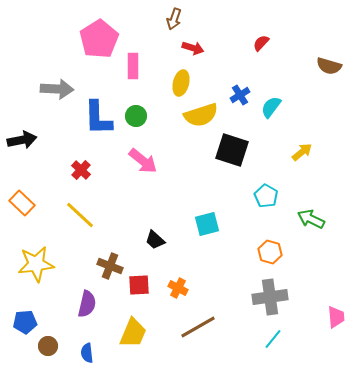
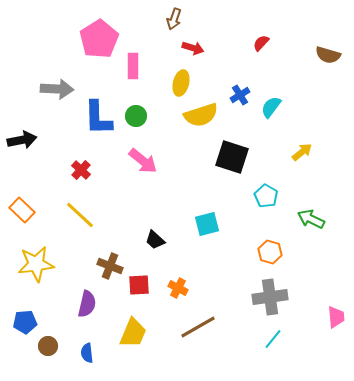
brown semicircle: moved 1 px left, 11 px up
black square: moved 7 px down
orange rectangle: moved 7 px down
